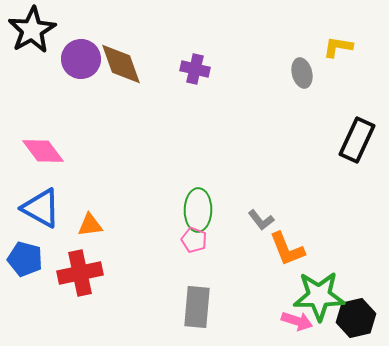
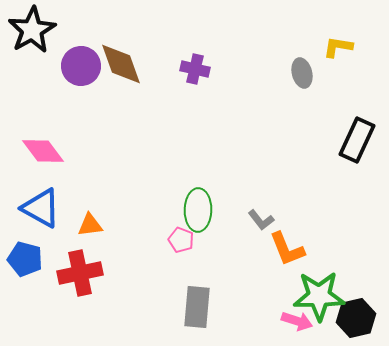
purple circle: moved 7 px down
pink pentagon: moved 13 px left
